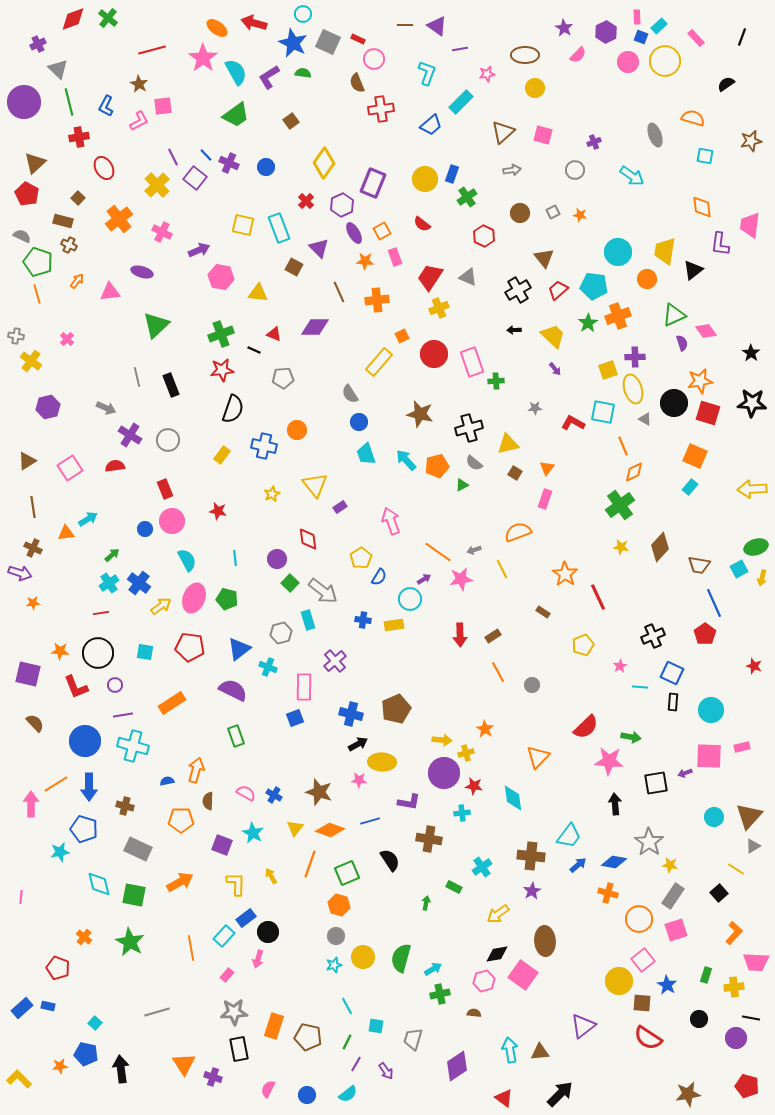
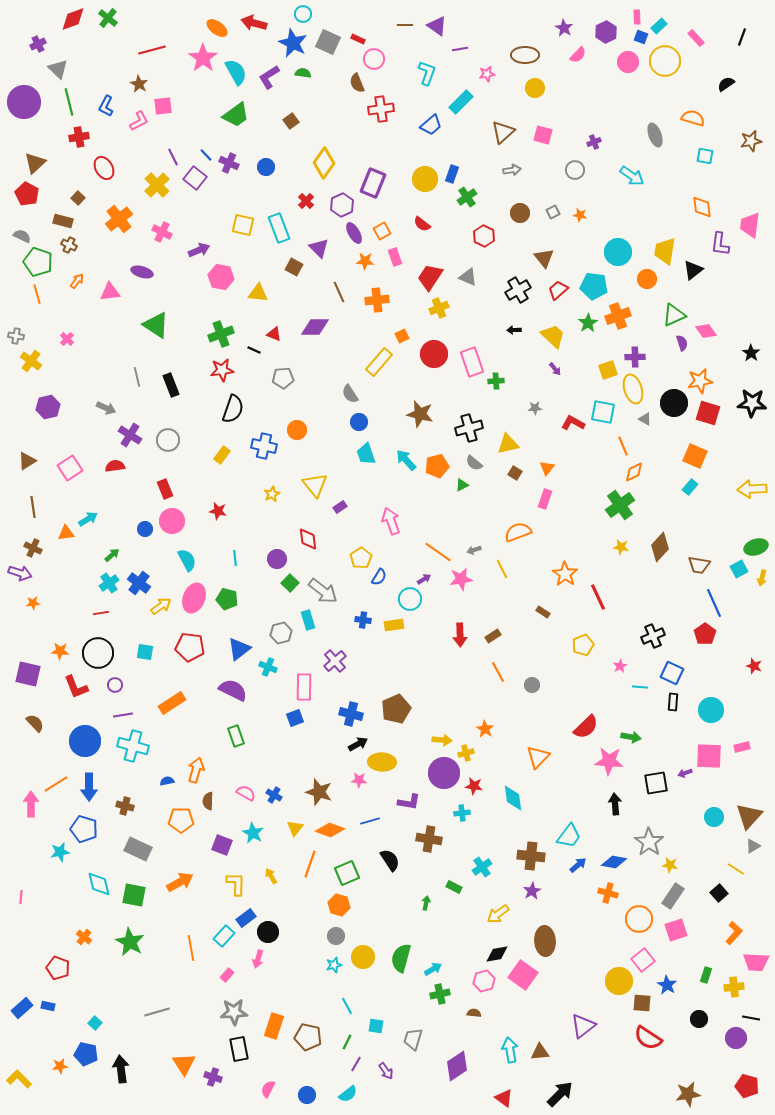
green triangle at (156, 325): rotated 44 degrees counterclockwise
